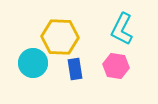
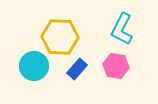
cyan circle: moved 1 px right, 3 px down
blue rectangle: moved 2 px right; rotated 50 degrees clockwise
